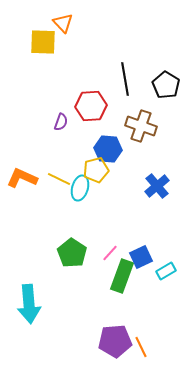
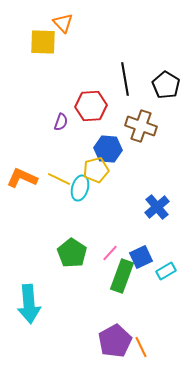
blue cross: moved 21 px down
purple pentagon: rotated 24 degrees counterclockwise
